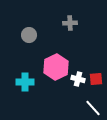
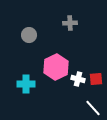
cyan cross: moved 1 px right, 2 px down
